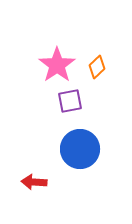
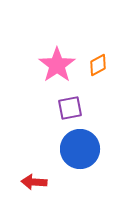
orange diamond: moved 1 px right, 2 px up; rotated 15 degrees clockwise
purple square: moved 7 px down
